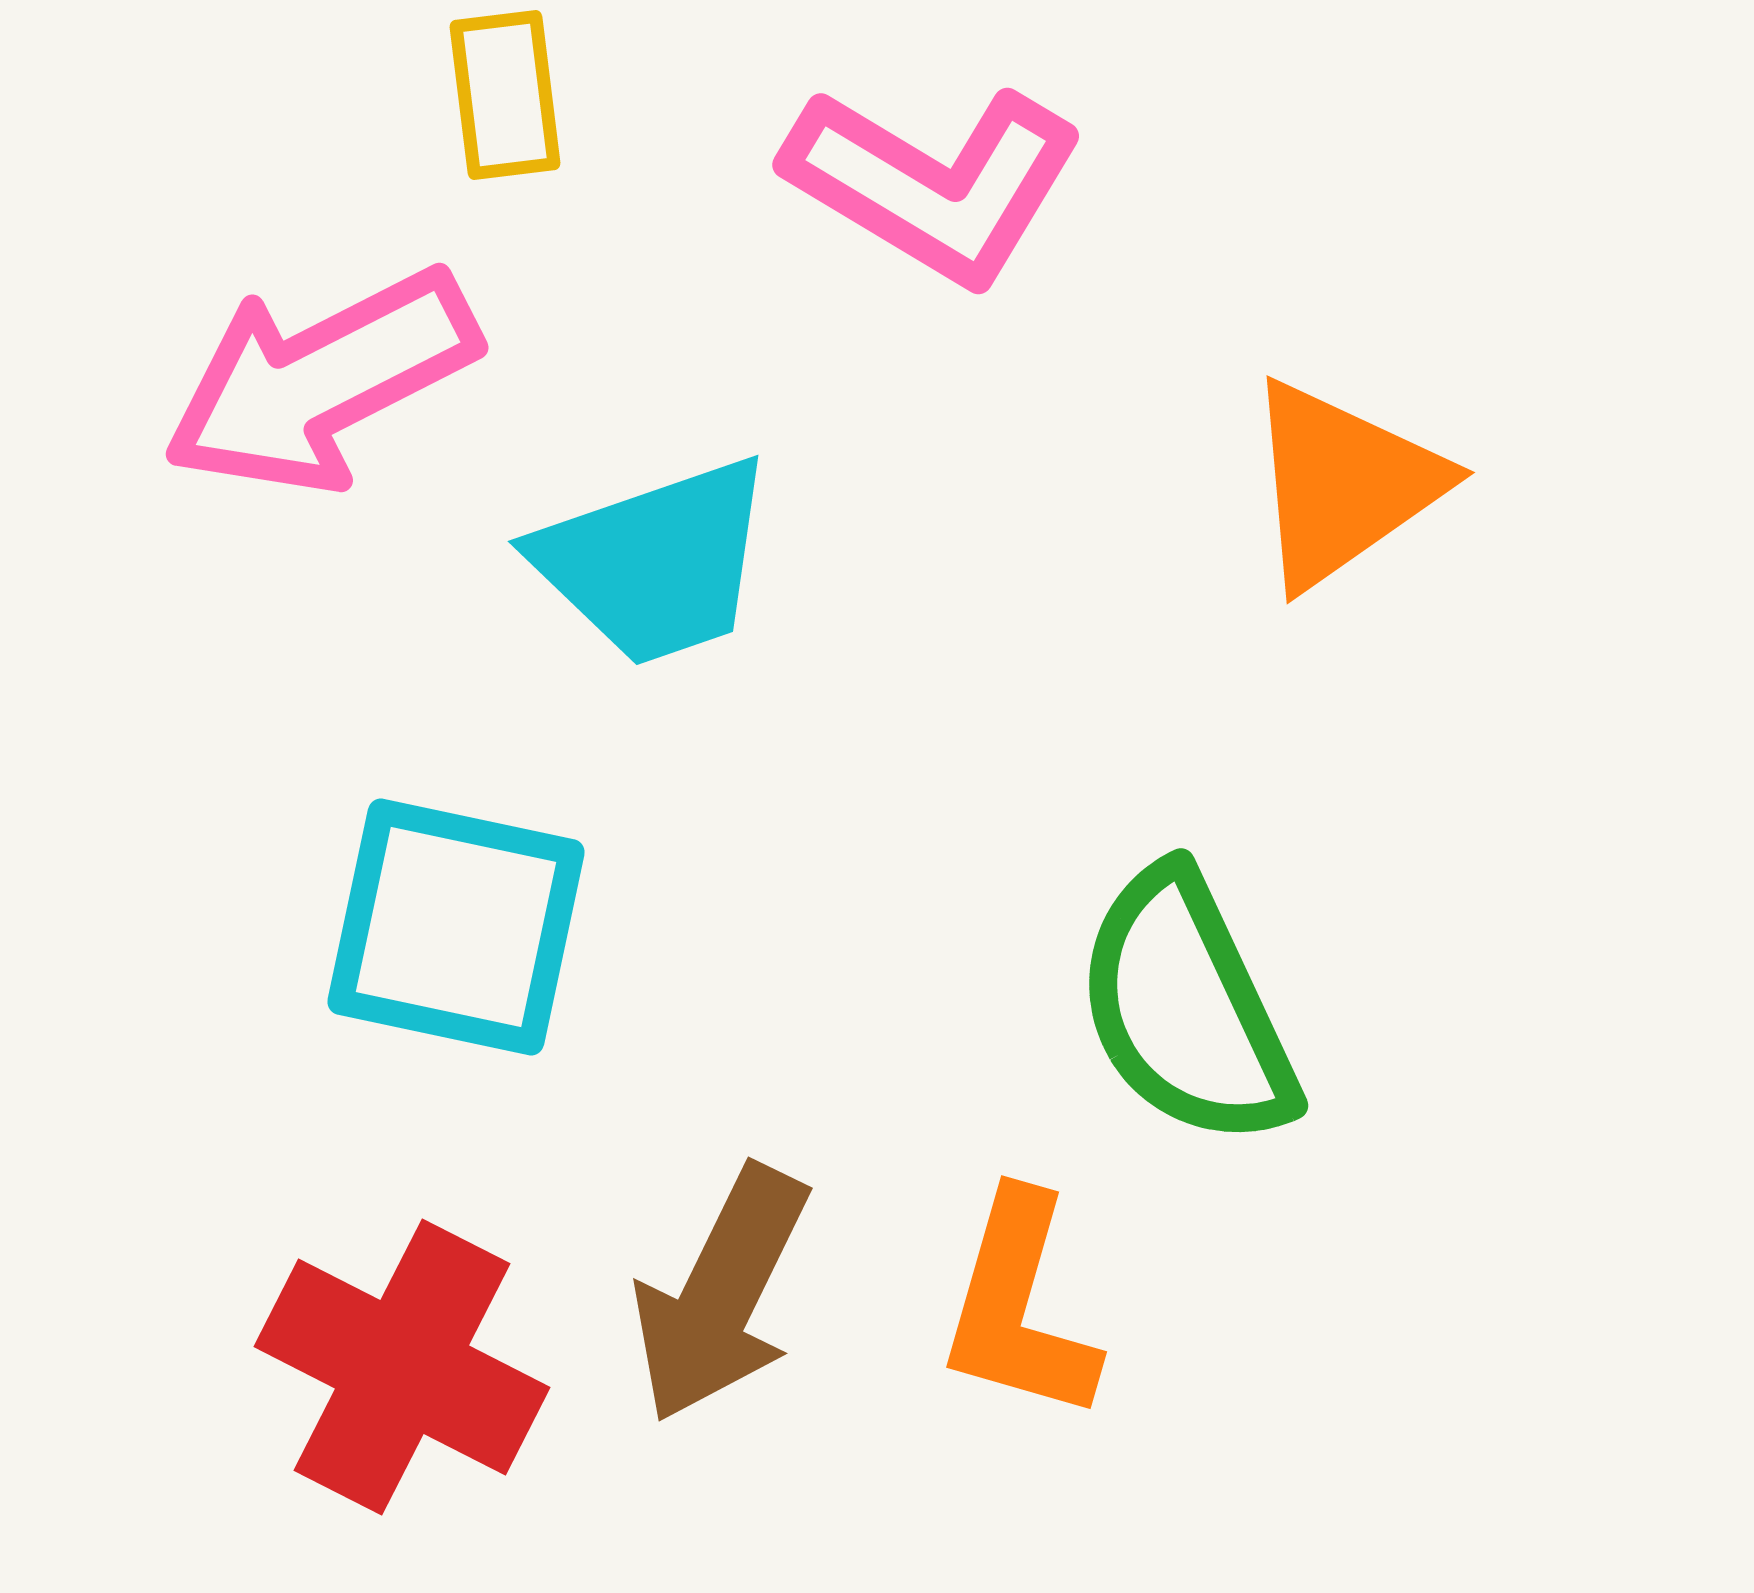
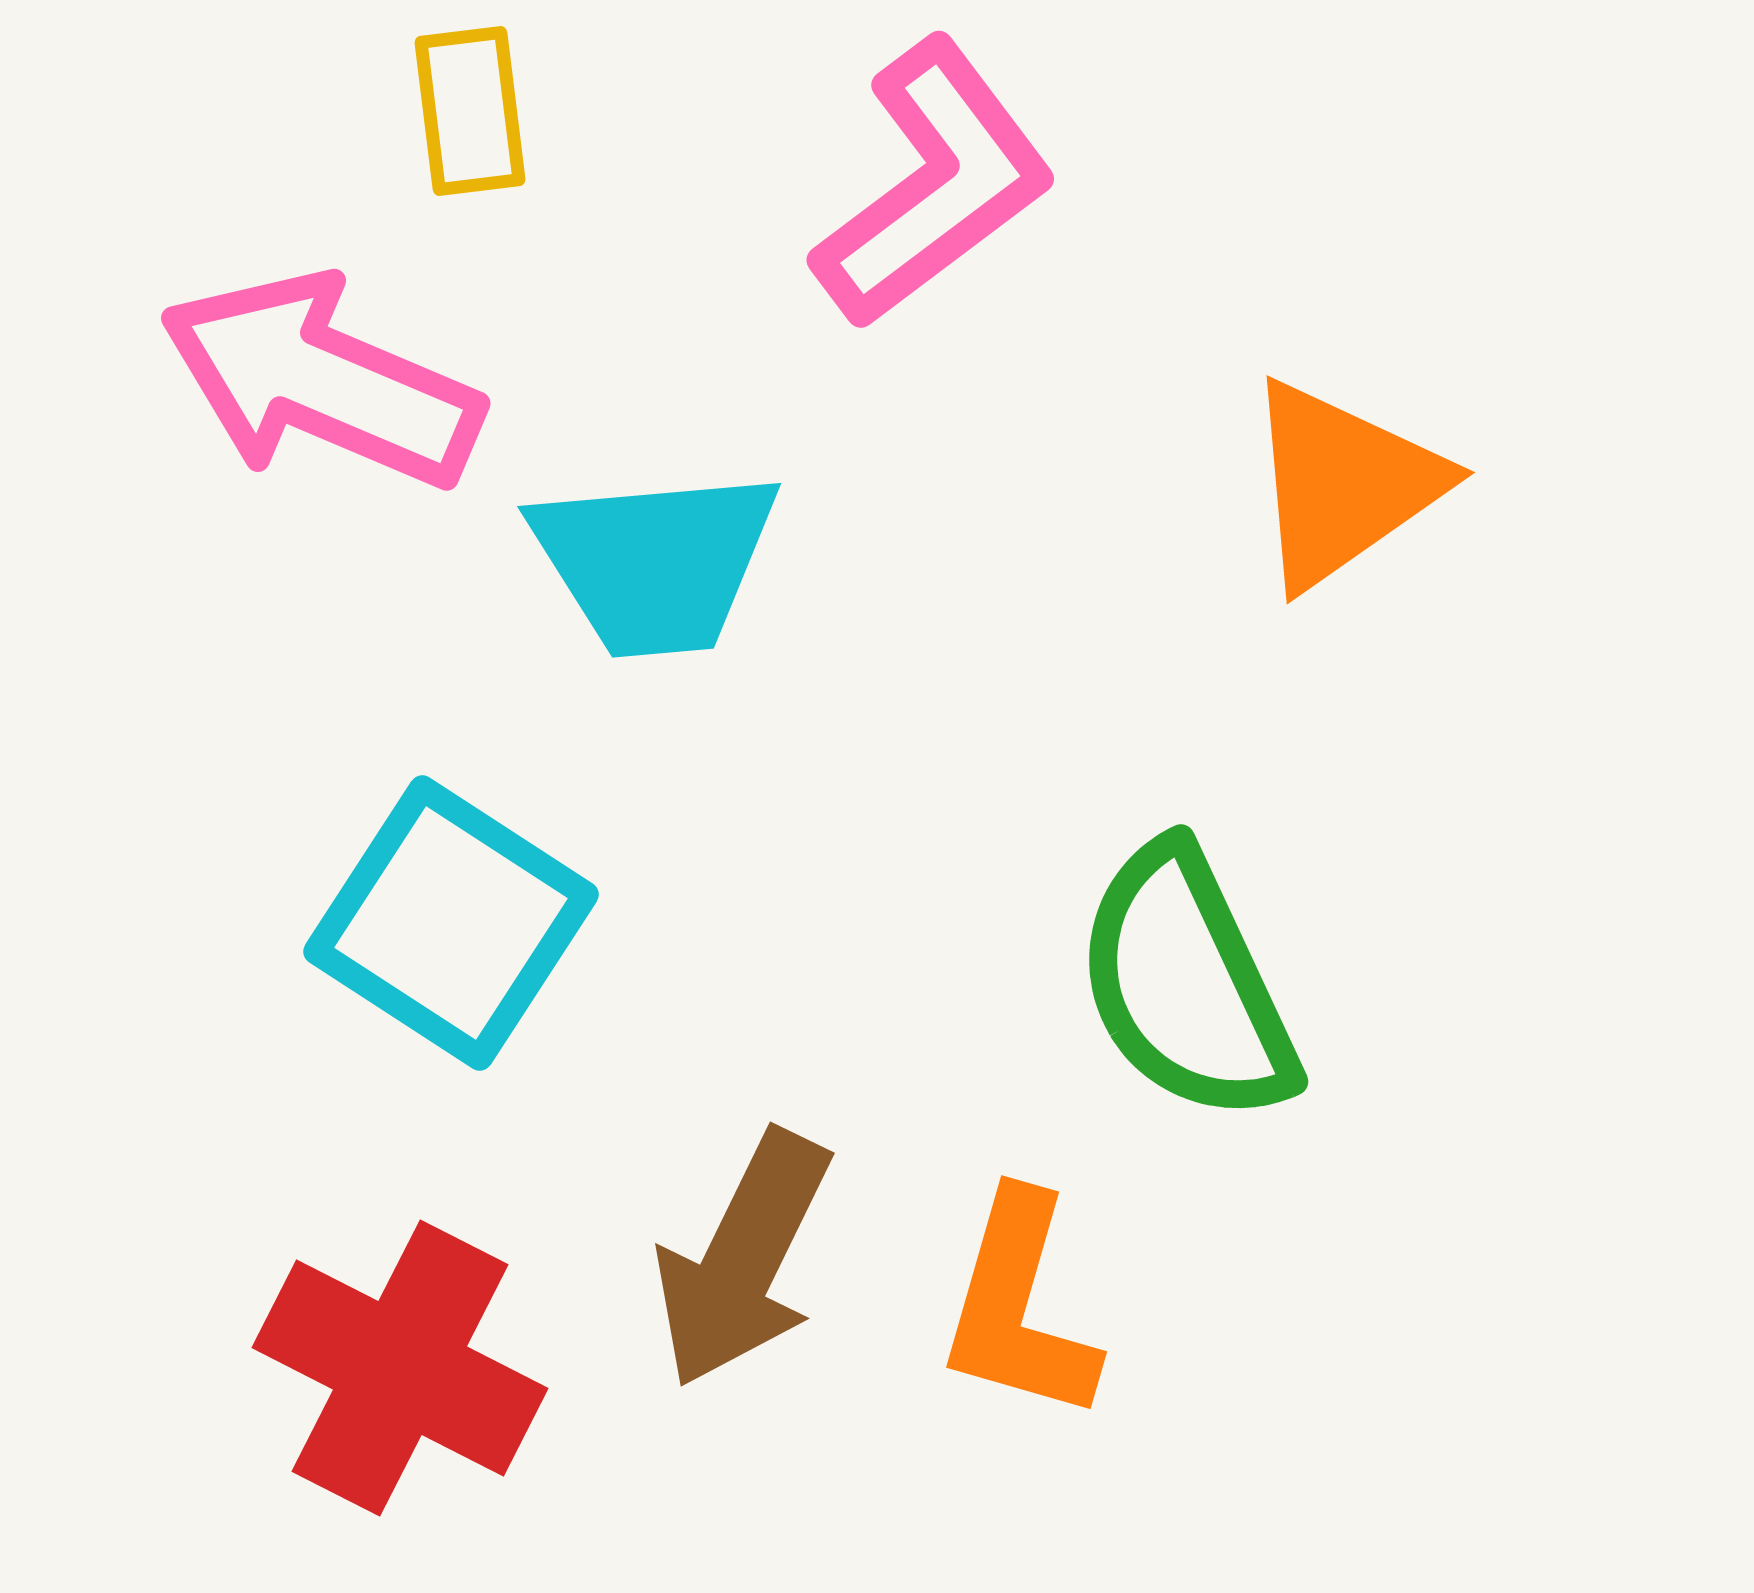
yellow rectangle: moved 35 px left, 16 px down
pink L-shape: rotated 68 degrees counterclockwise
pink arrow: rotated 50 degrees clockwise
cyan trapezoid: rotated 14 degrees clockwise
cyan square: moved 5 px left, 4 px up; rotated 21 degrees clockwise
green semicircle: moved 24 px up
brown arrow: moved 22 px right, 35 px up
red cross: moved 2 px left, 1 px down
